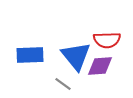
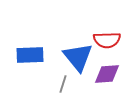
blue triangle: moved 2 px right, 1 px down
purple diamond: moved 7 px right, 8 px down
gray line: rotated 72 degrees clockwise
